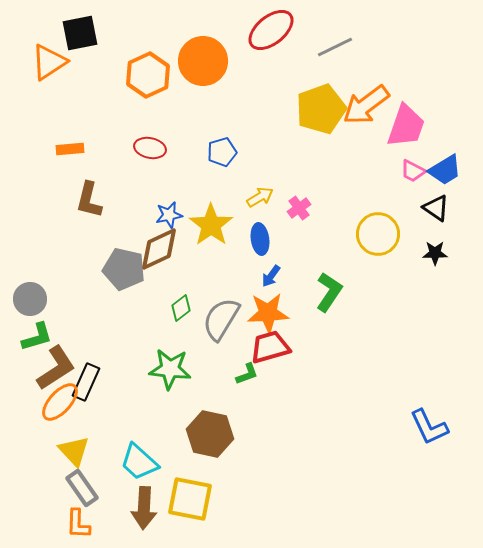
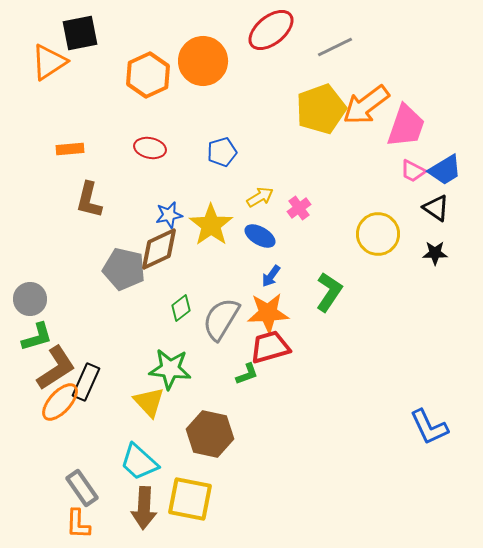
blue ellipse at (260, 239): moved 3 px up; rotated 52 degrees counterclockwise
yellow triangle at (74, 451): moved 75 px right, 49 px up
